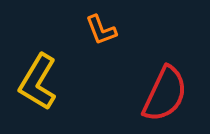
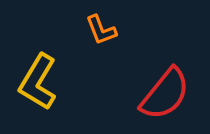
red semicircle: rotated 14 degrees clockwise
